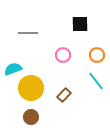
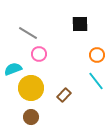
gray line: rotated 30 degrees clockwise
pink circle: moved 24 px left, 1 px up
